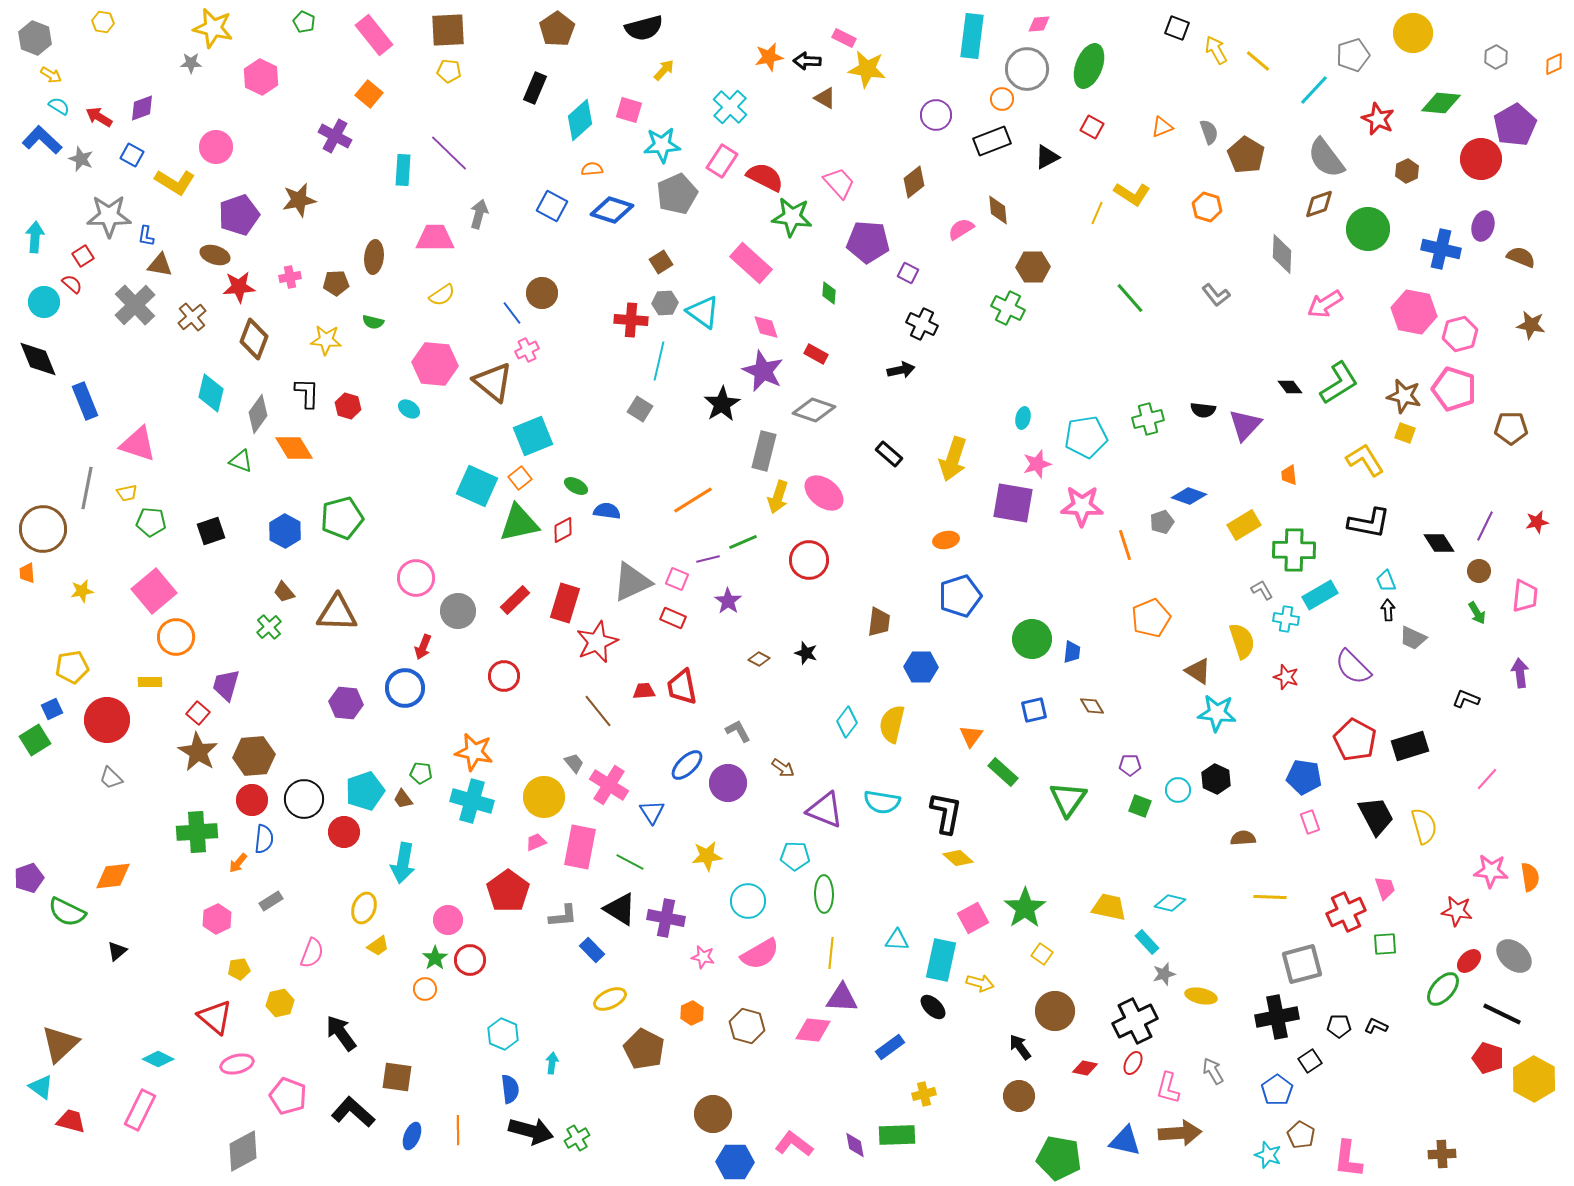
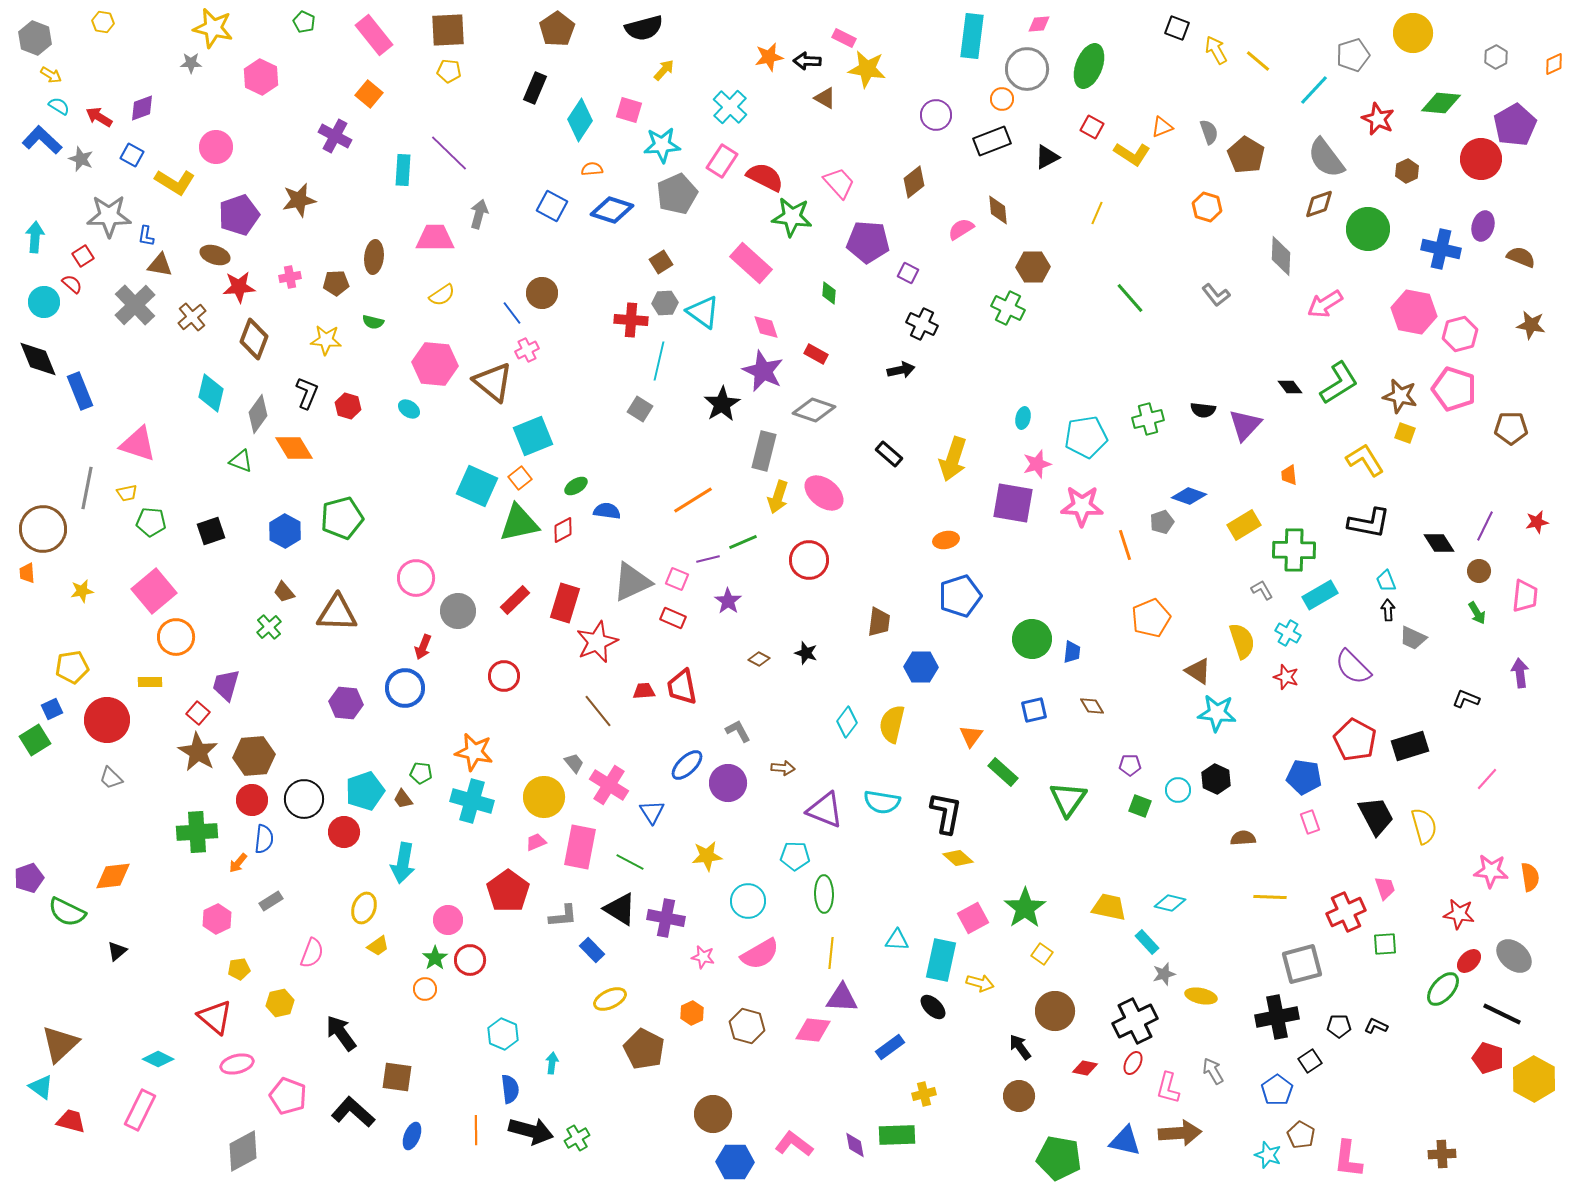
cyan diamond at (580, 120): rotated 15 degrees counterclockwise
yellow L-shape at (1132, 194): moved 40 px up
gray diamond at (1282, 254): moved 1 px left, 2 px down
black L-shape at (307, 393): rotated 20 degrees clockwise
brown star at (1404, 396): moved 4 px left
blue rectangle at (85, 401): moved 5 px left, 10 px up
green ellipse at (576, 486): rotated 60 degrees counterclockwise
cyan cross at (1286, 619): moved 2 px right, 14 px down; rotated 20 degrees clockwise
brown arrow at (783, 768): rotated 30 degrees counterclockwise
red star at (1457, 911): moved 2 px right, 3 px down
orange line at (458, 1130): moved 18 px right
